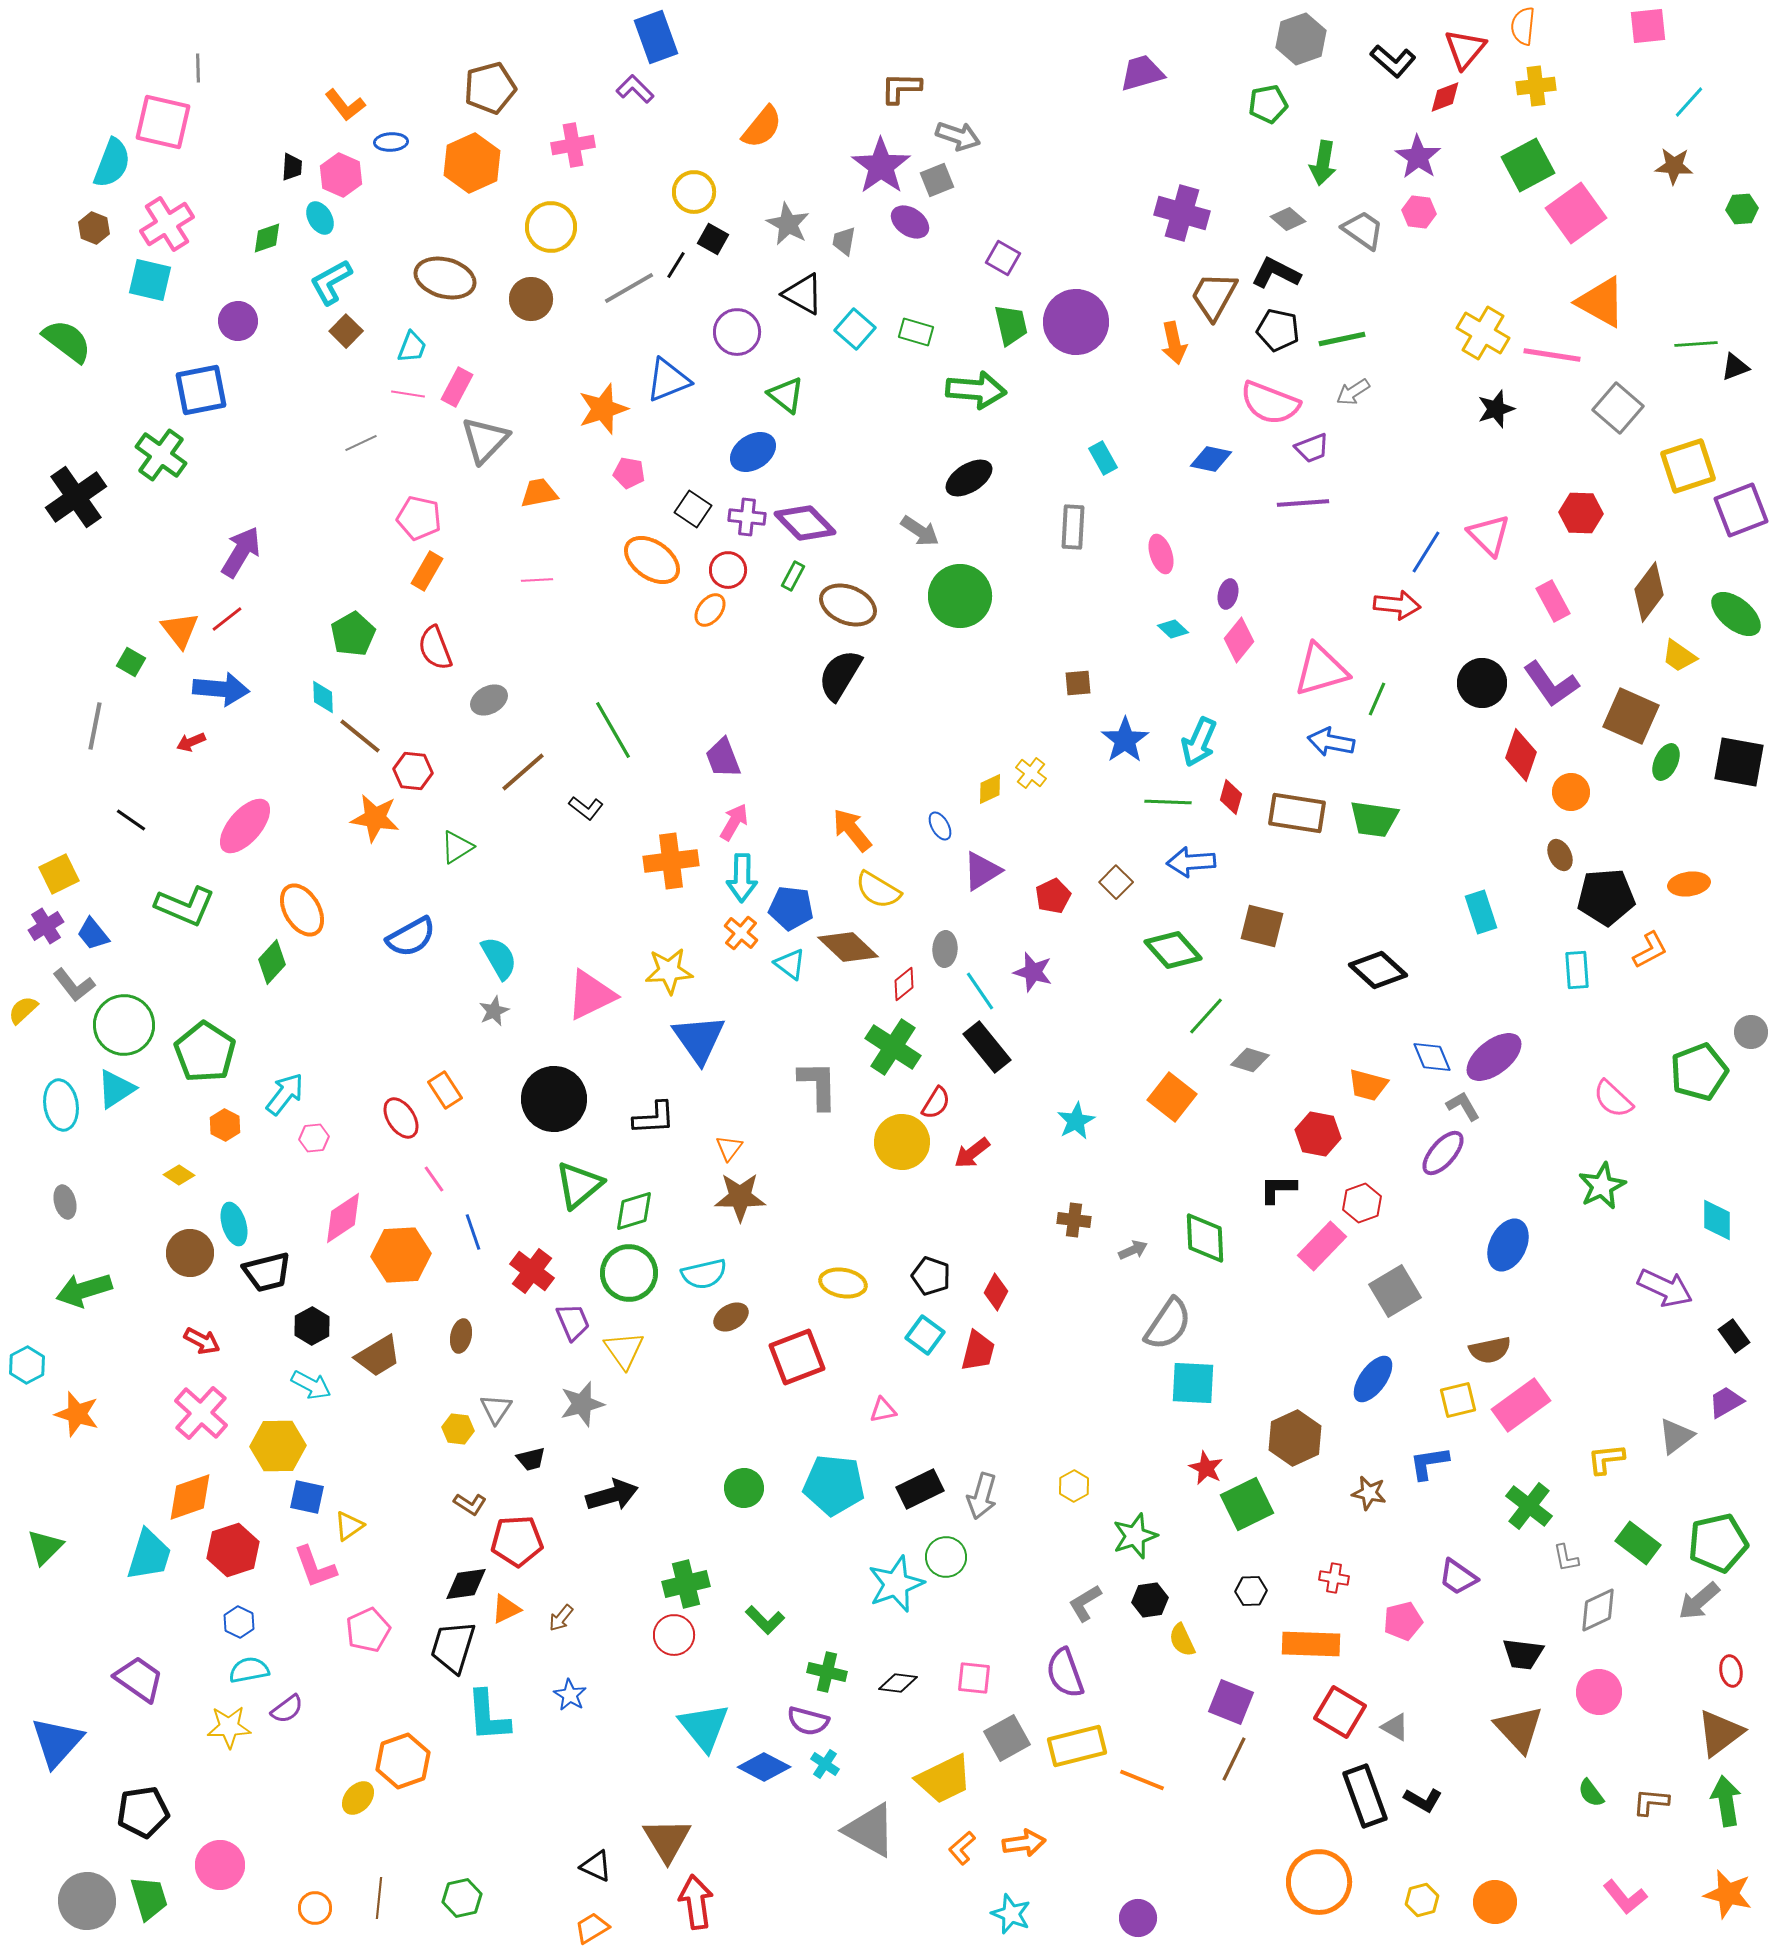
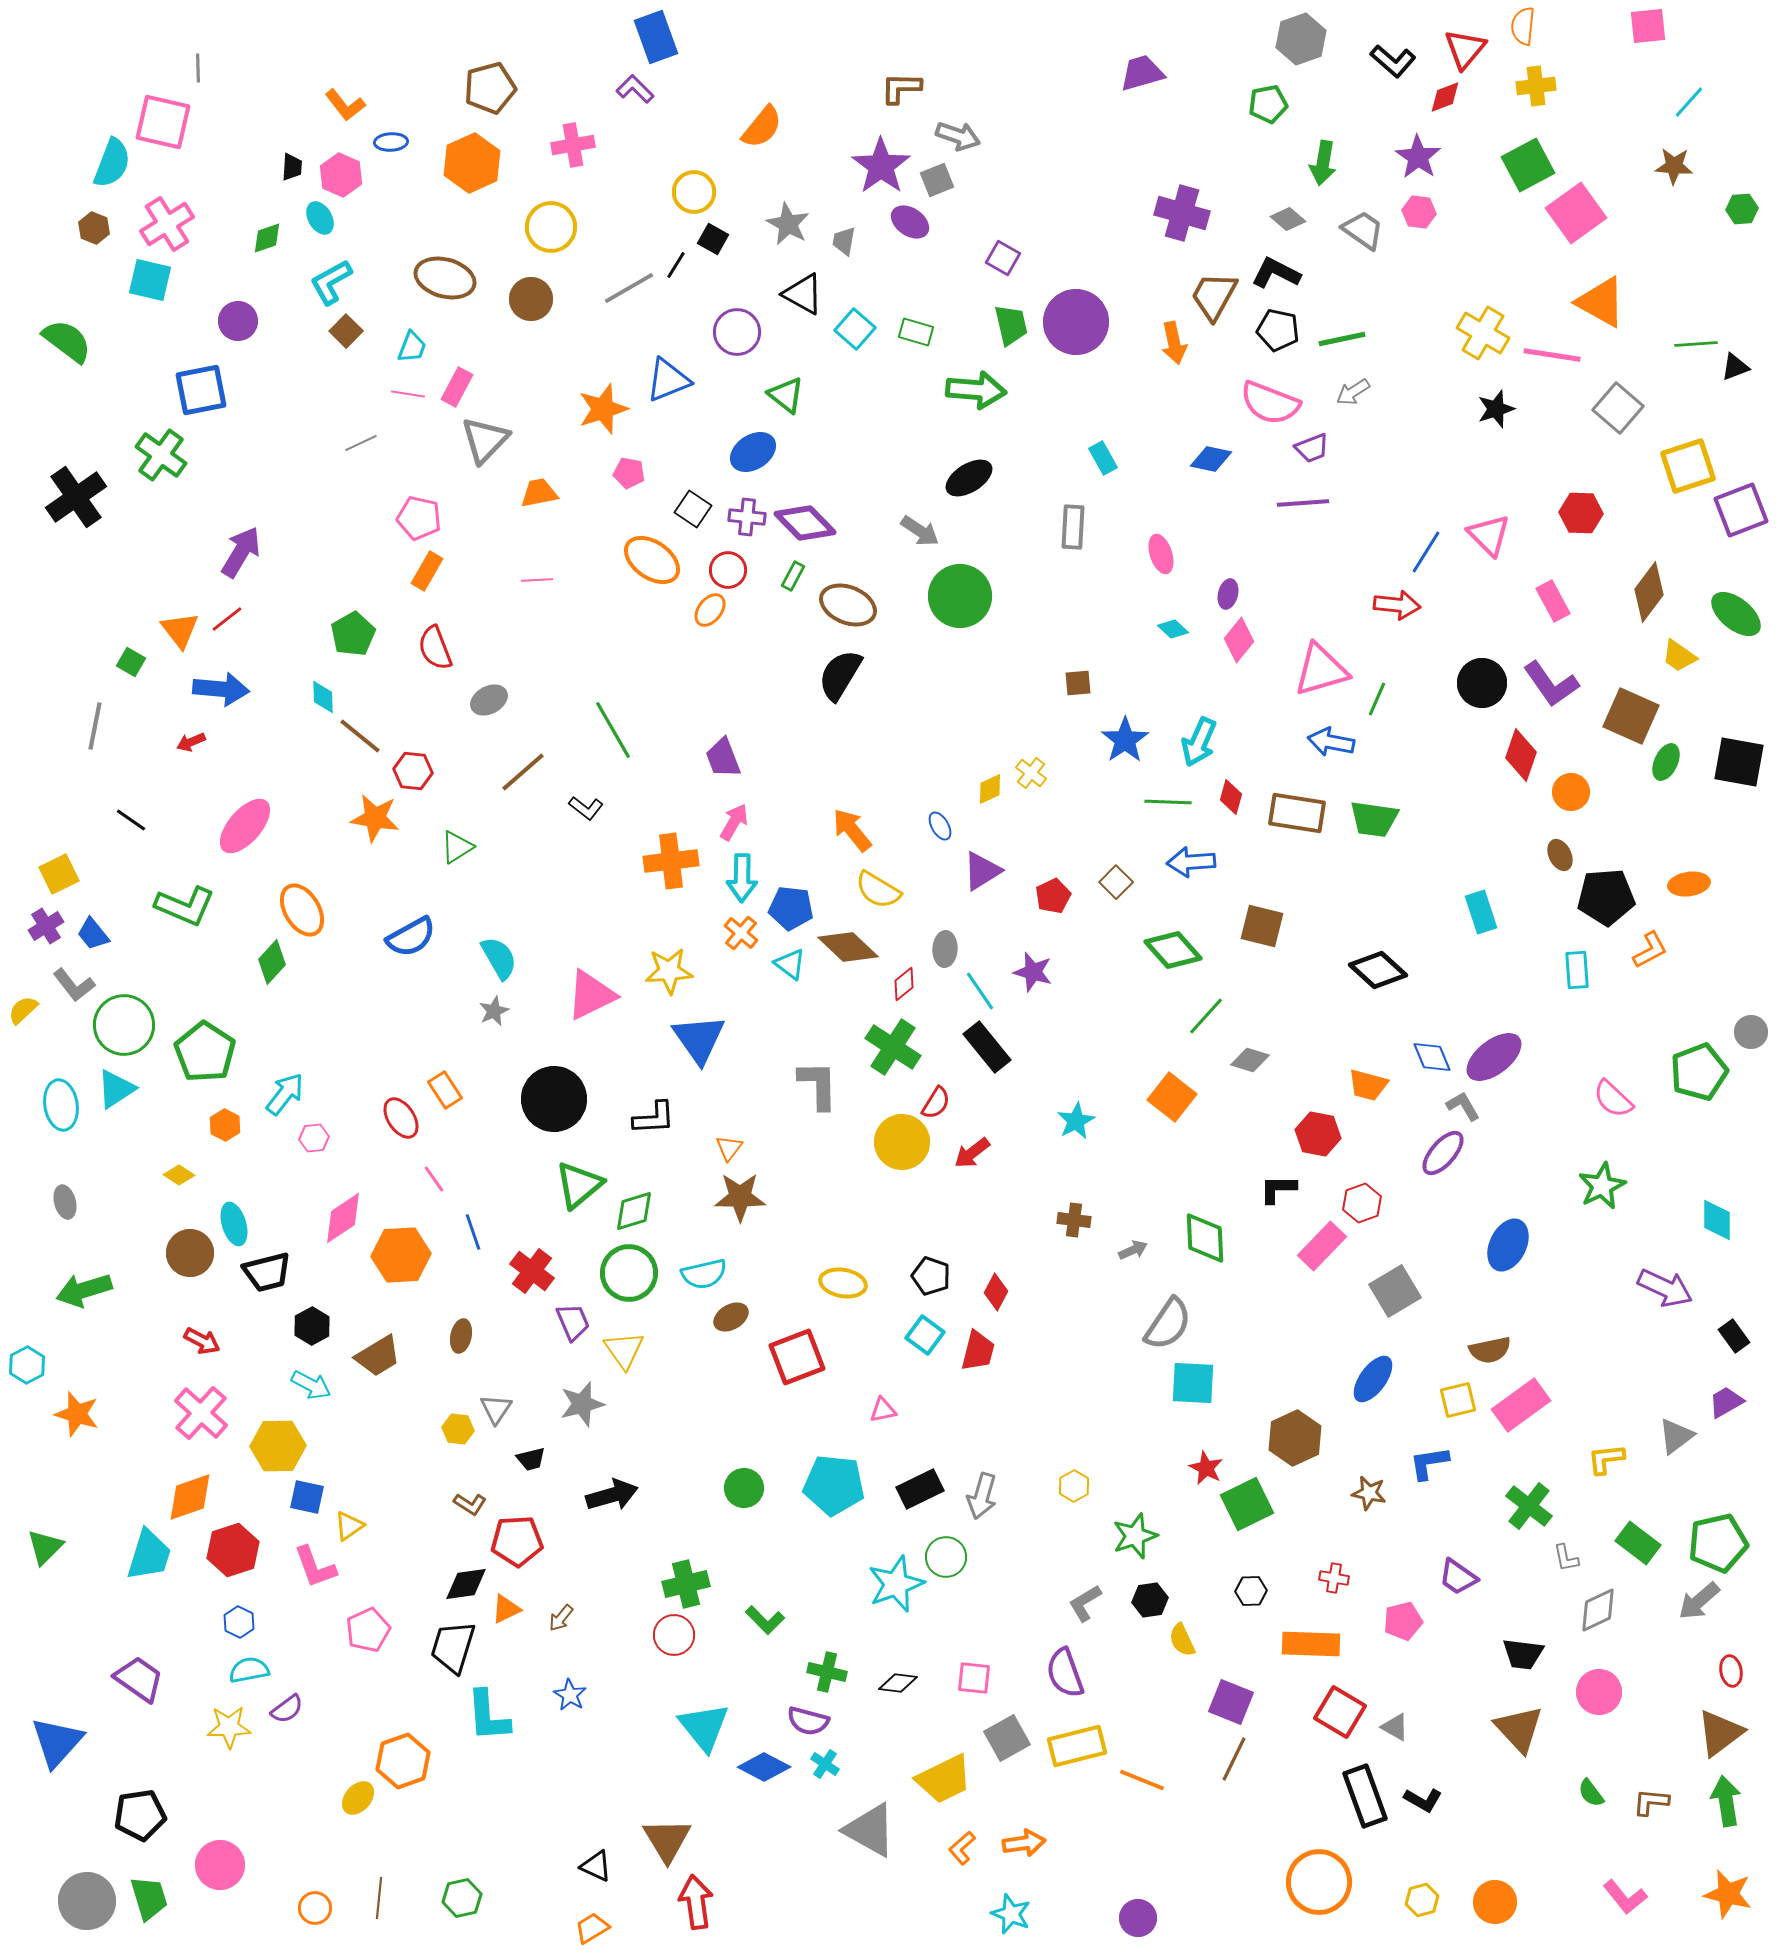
black pentagon at (143, 1812): moved 3 px left, 3 px down
